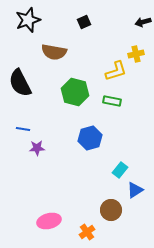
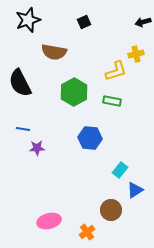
green hexagon: moved 1 px left; rotated 16 degrees clockwise
blue hexagon: rotated 20 degrees clockwise
